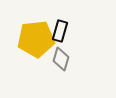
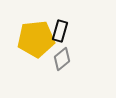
gray diamond: moved 1 px right; rotated 35 degrees clockwise
